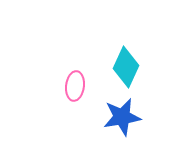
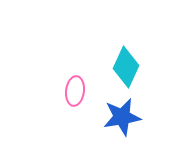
pink ellipse: moved 5 px down
